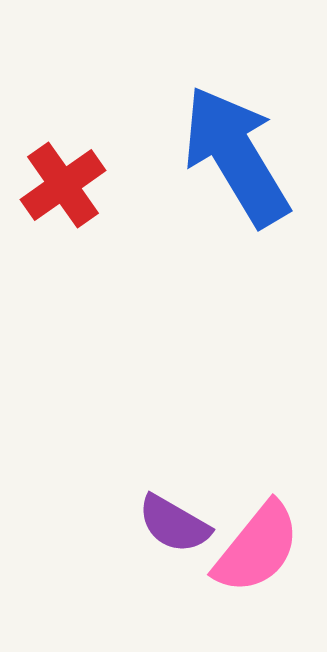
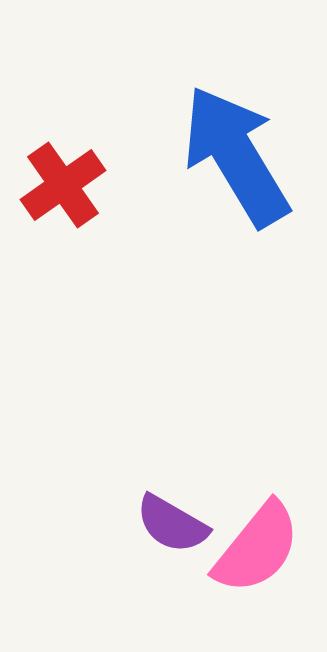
purple semicircle: moved 2 px left
